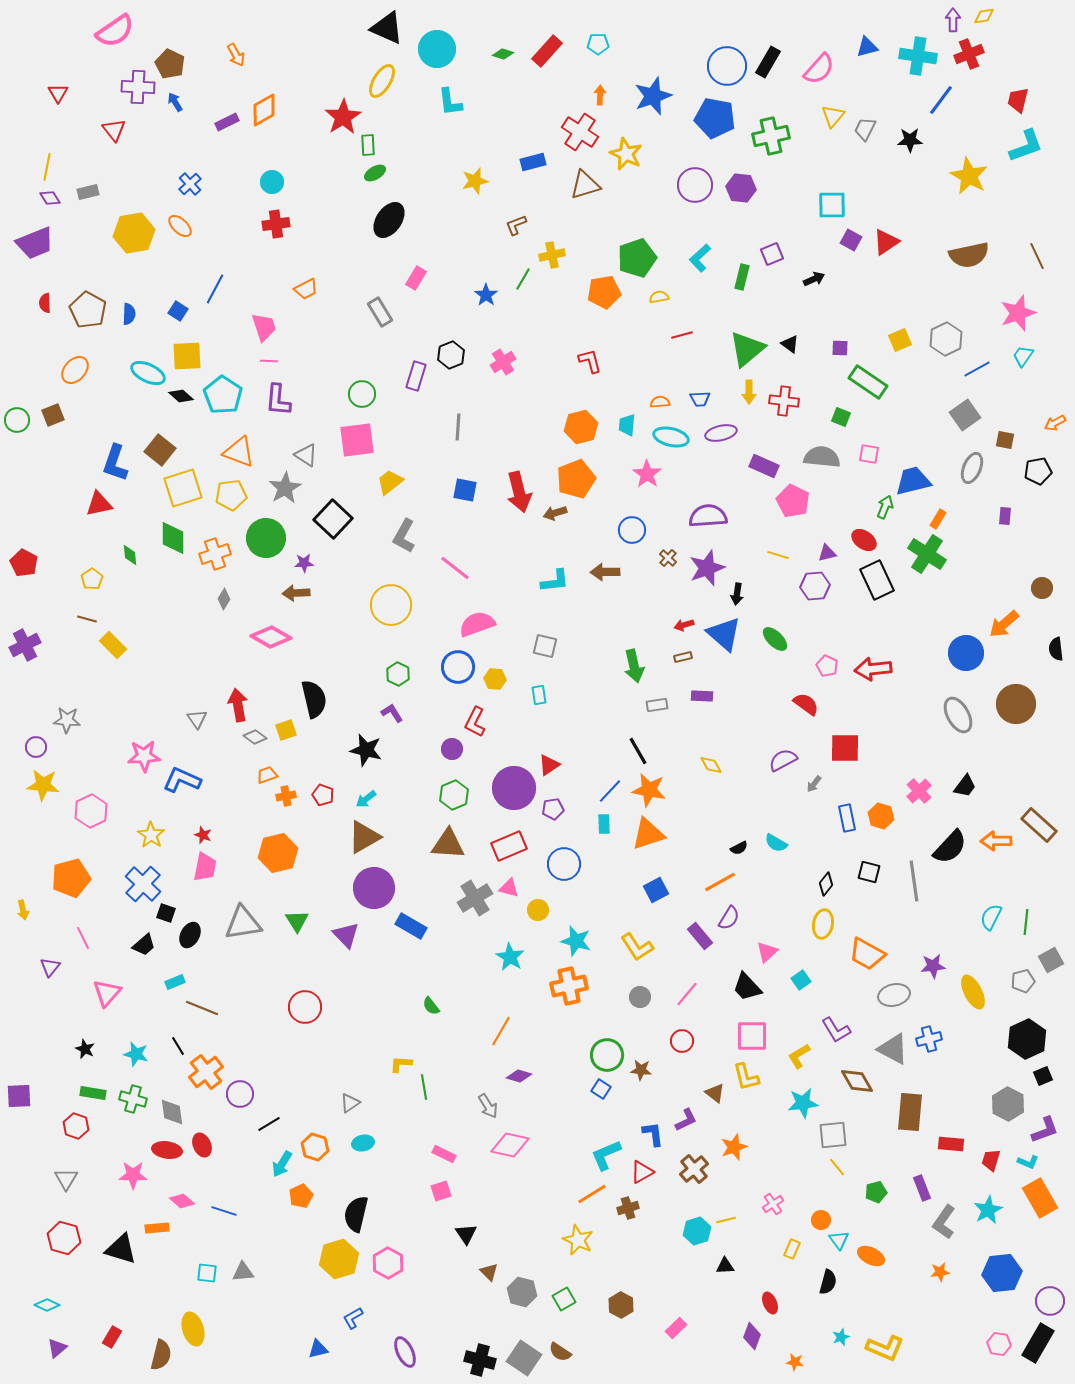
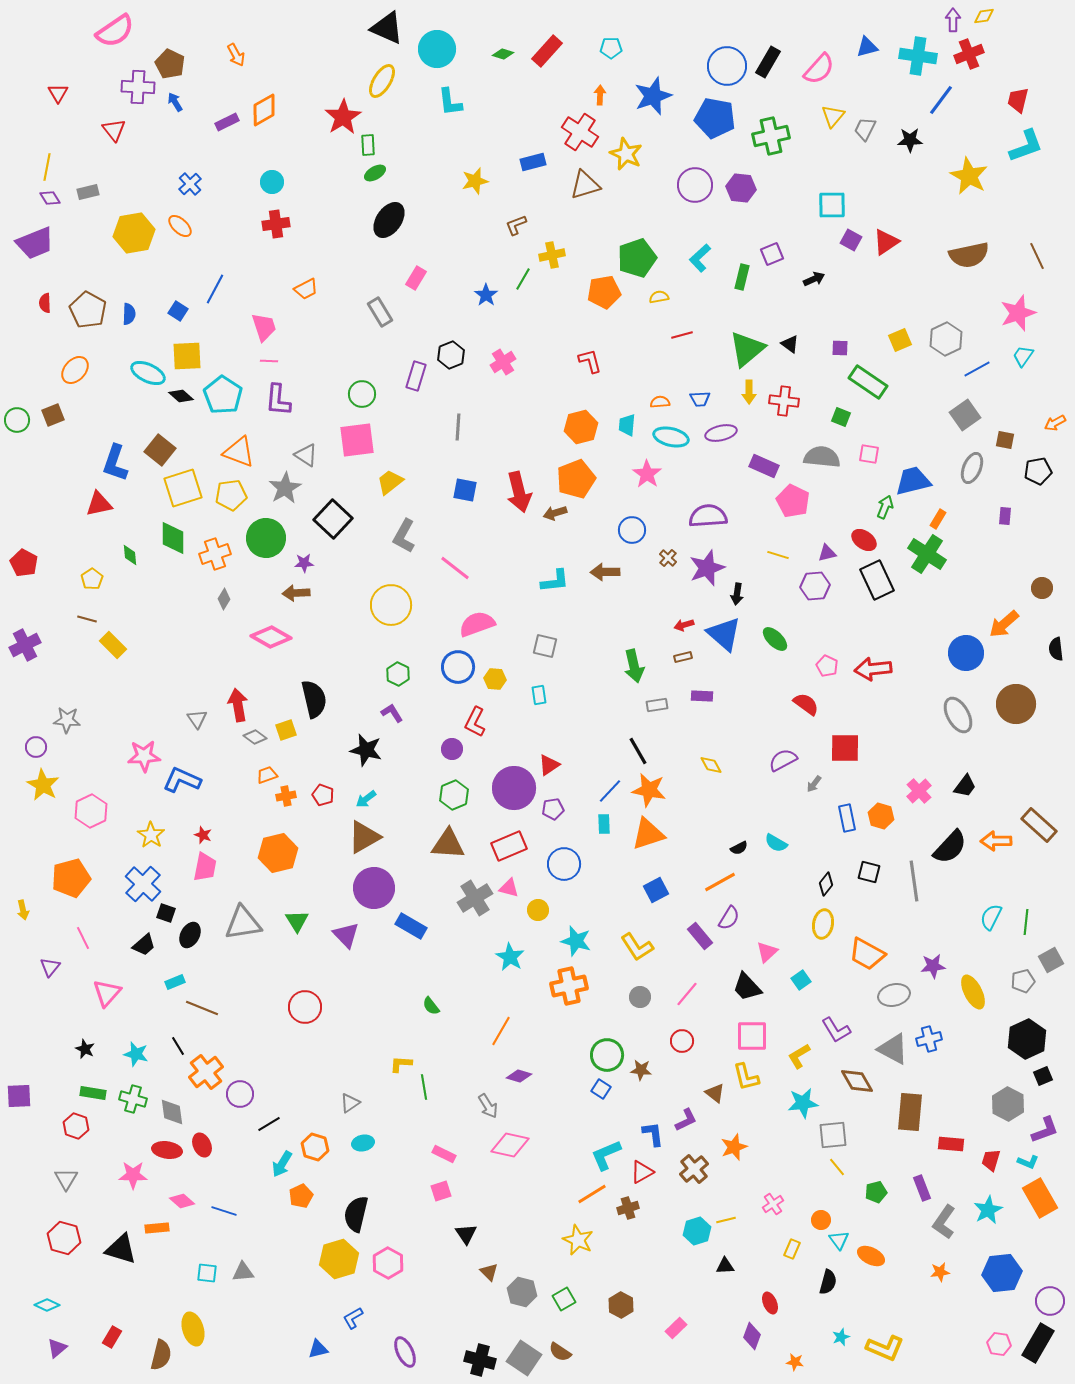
cyan pentagon at (598, 44): moved 13 px right, 4 px down
yellow star at (43, 785): rotated 24 degrees clockwise
